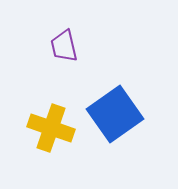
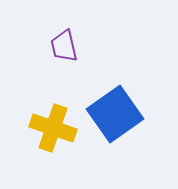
yellow cross: moved 2 px right
